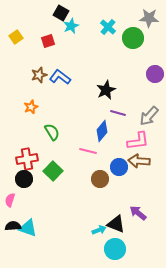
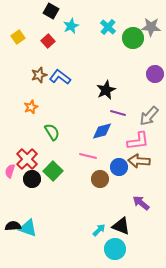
black square: moved 10 px left, 2 px up
gray star: moved 2 px right, 9 px down
yellow square: moved 2 px right
red square: rotated 24 degrees counterclockwise
blue diamond: rotated 35 degrees clockwise
pink line: moved 5 px down
red cross: rotated 35 degrees counterclockwise
black circle: moved 8 px right
pink semicircle: moved 29 px up
purple arrow: moved 3 px right, 10 px up
black triangle: moved 5 px right, 2 px down
cyan arrow: rotated 24 degrees counterclockwise
